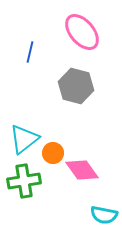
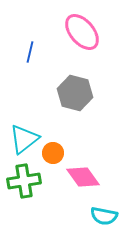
gray hexagon: moved 1 px left, 7 px down
pink diamond: moved 1 px right, 7 px down
cyan semicircle: moved 1 px down
